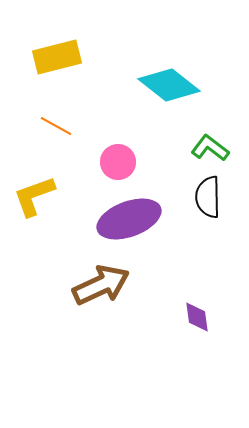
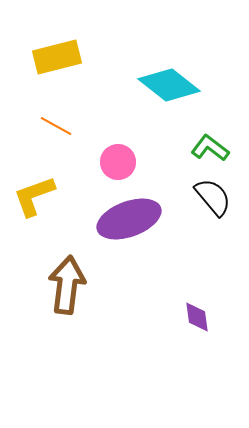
black semicircle: moved 5 px right; rotated 141 degrees clockwise
brown arrow: moved 34 px left; rotated 58 degrees counterclockwise
